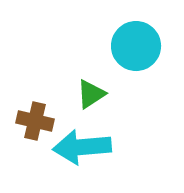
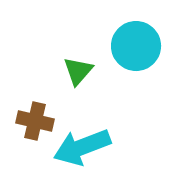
green triangle: moved 13 px left, 23 px up; rotated 16 degrees counterclockwise
cyan arrow: rotated 16 degrees counterclockwise
